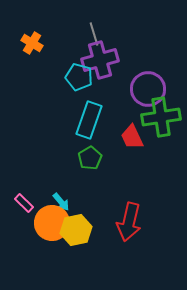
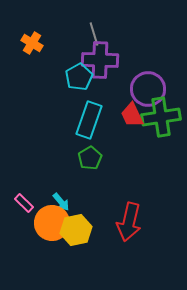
purple cross: rotated 18 degrees clockwise
cyan pentagon: rotated 28 degrees clockwise
red trapezoid: moved 22 px up
